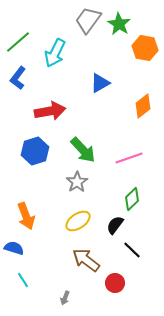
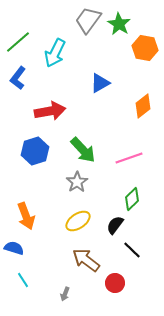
gray arrow: moved 4 px up
